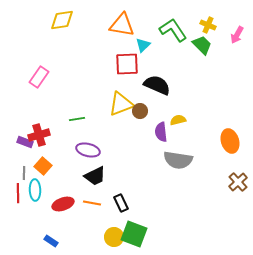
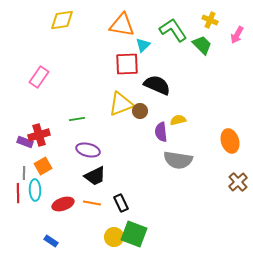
yellow cross: moved 2 px right, 5 px up
orange square: rotated 18 degrees clockwise
